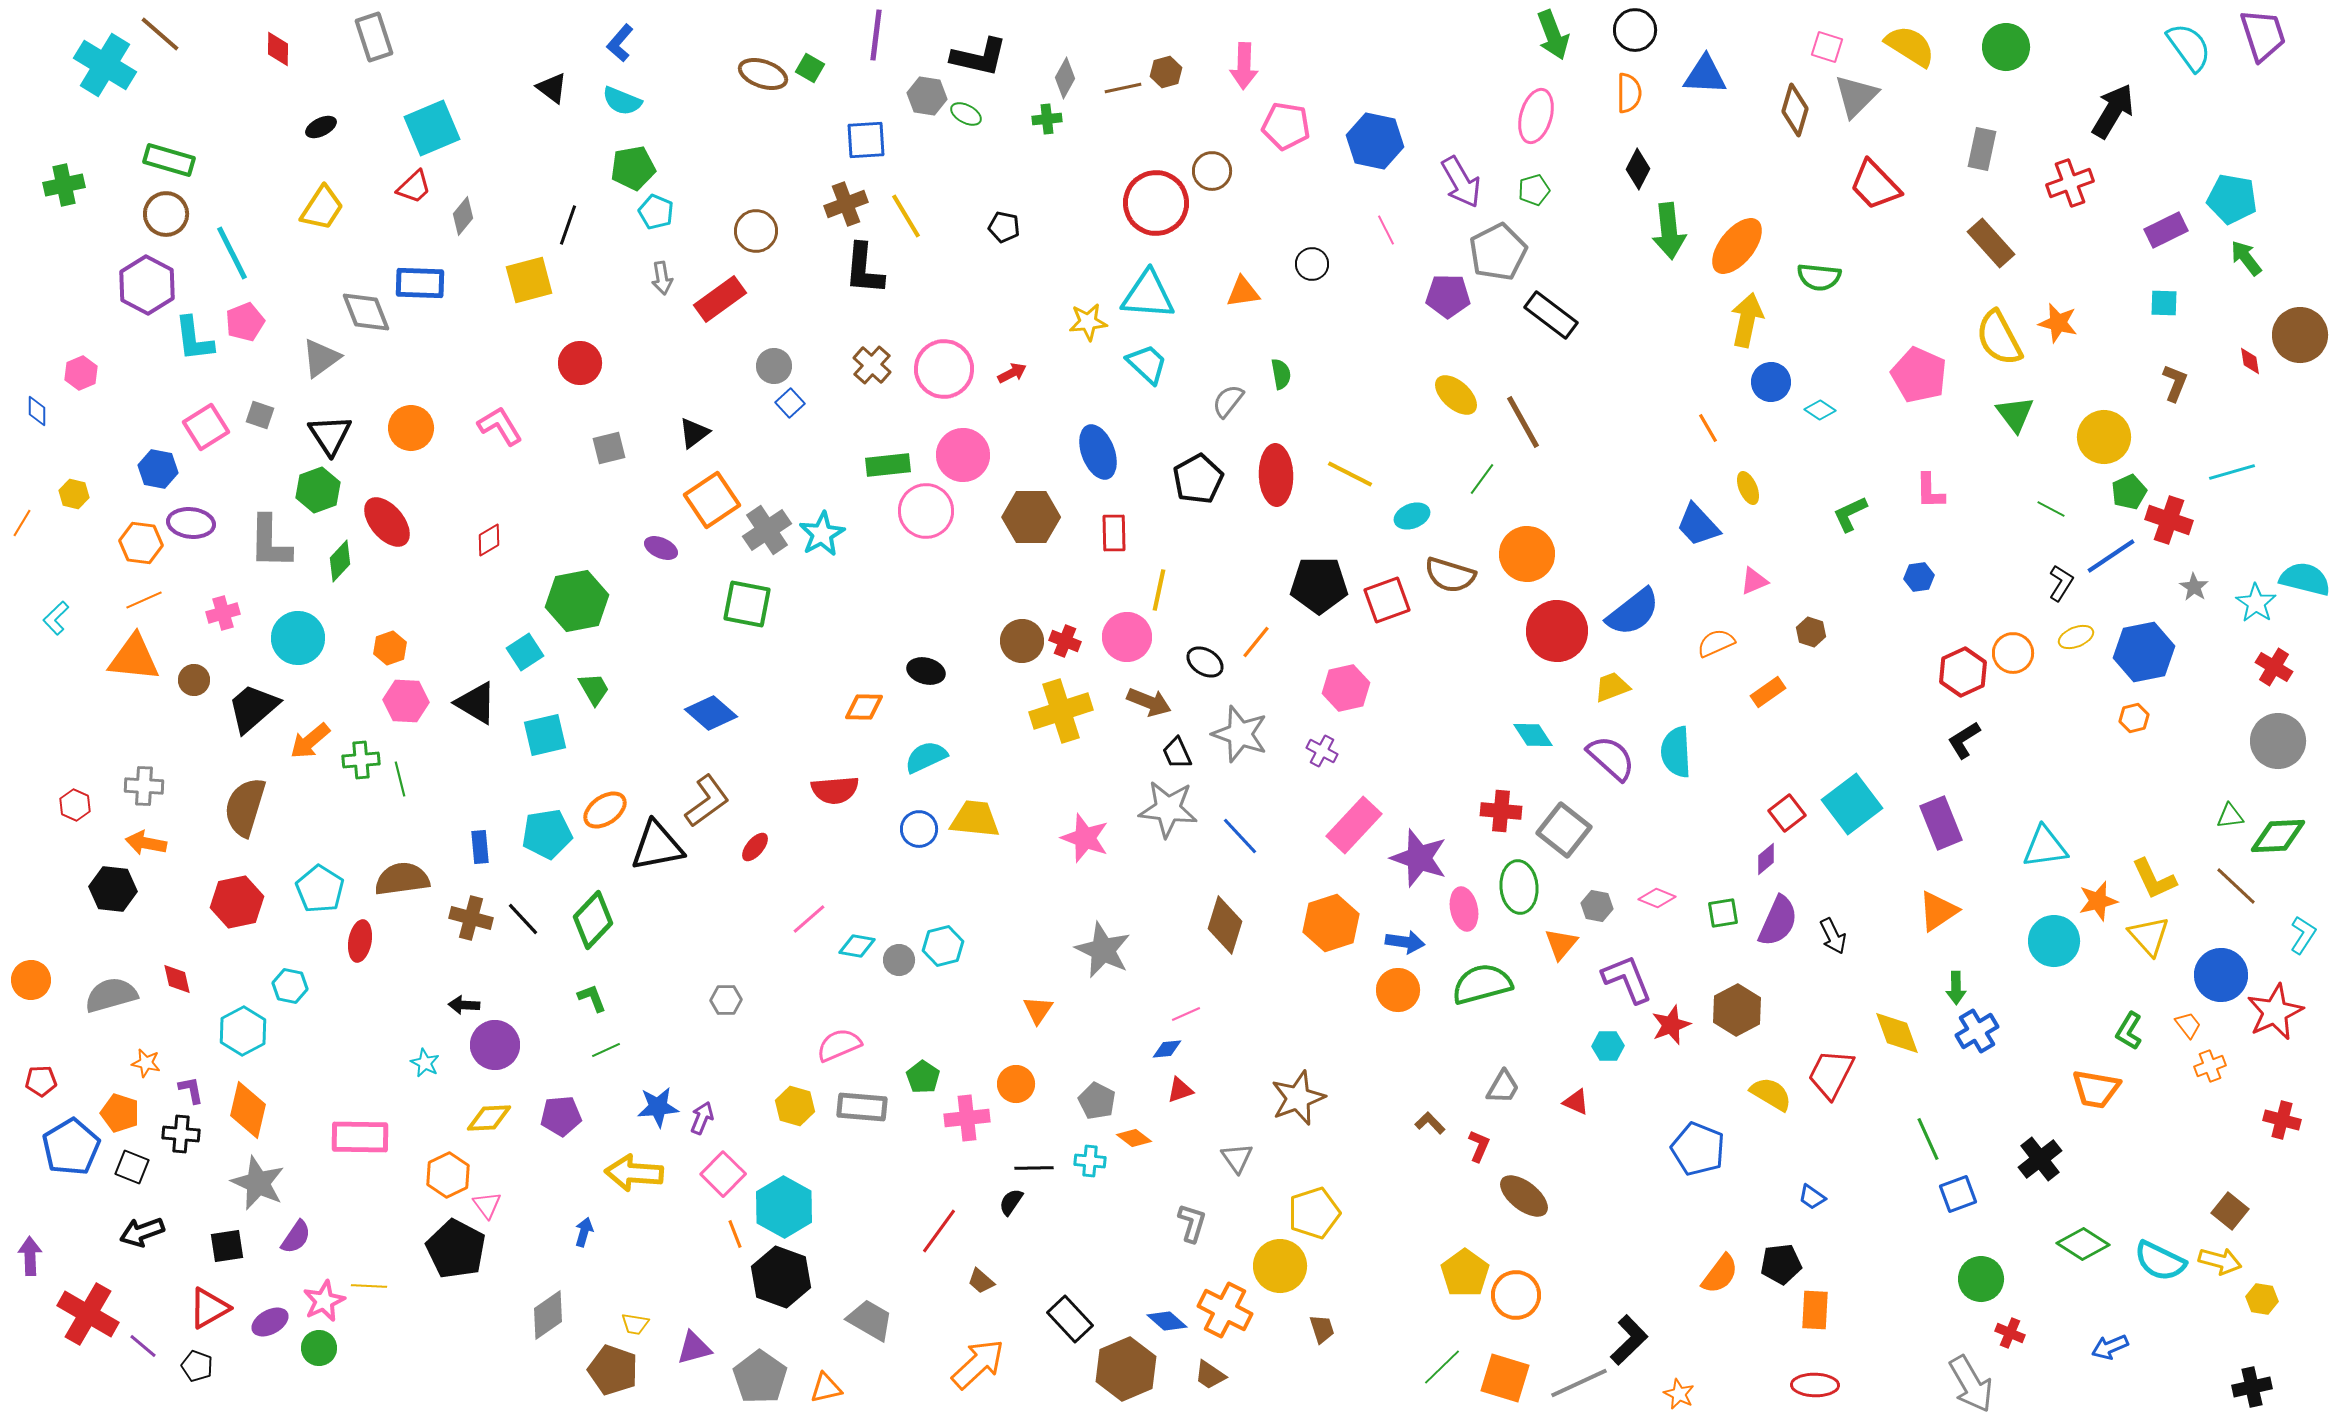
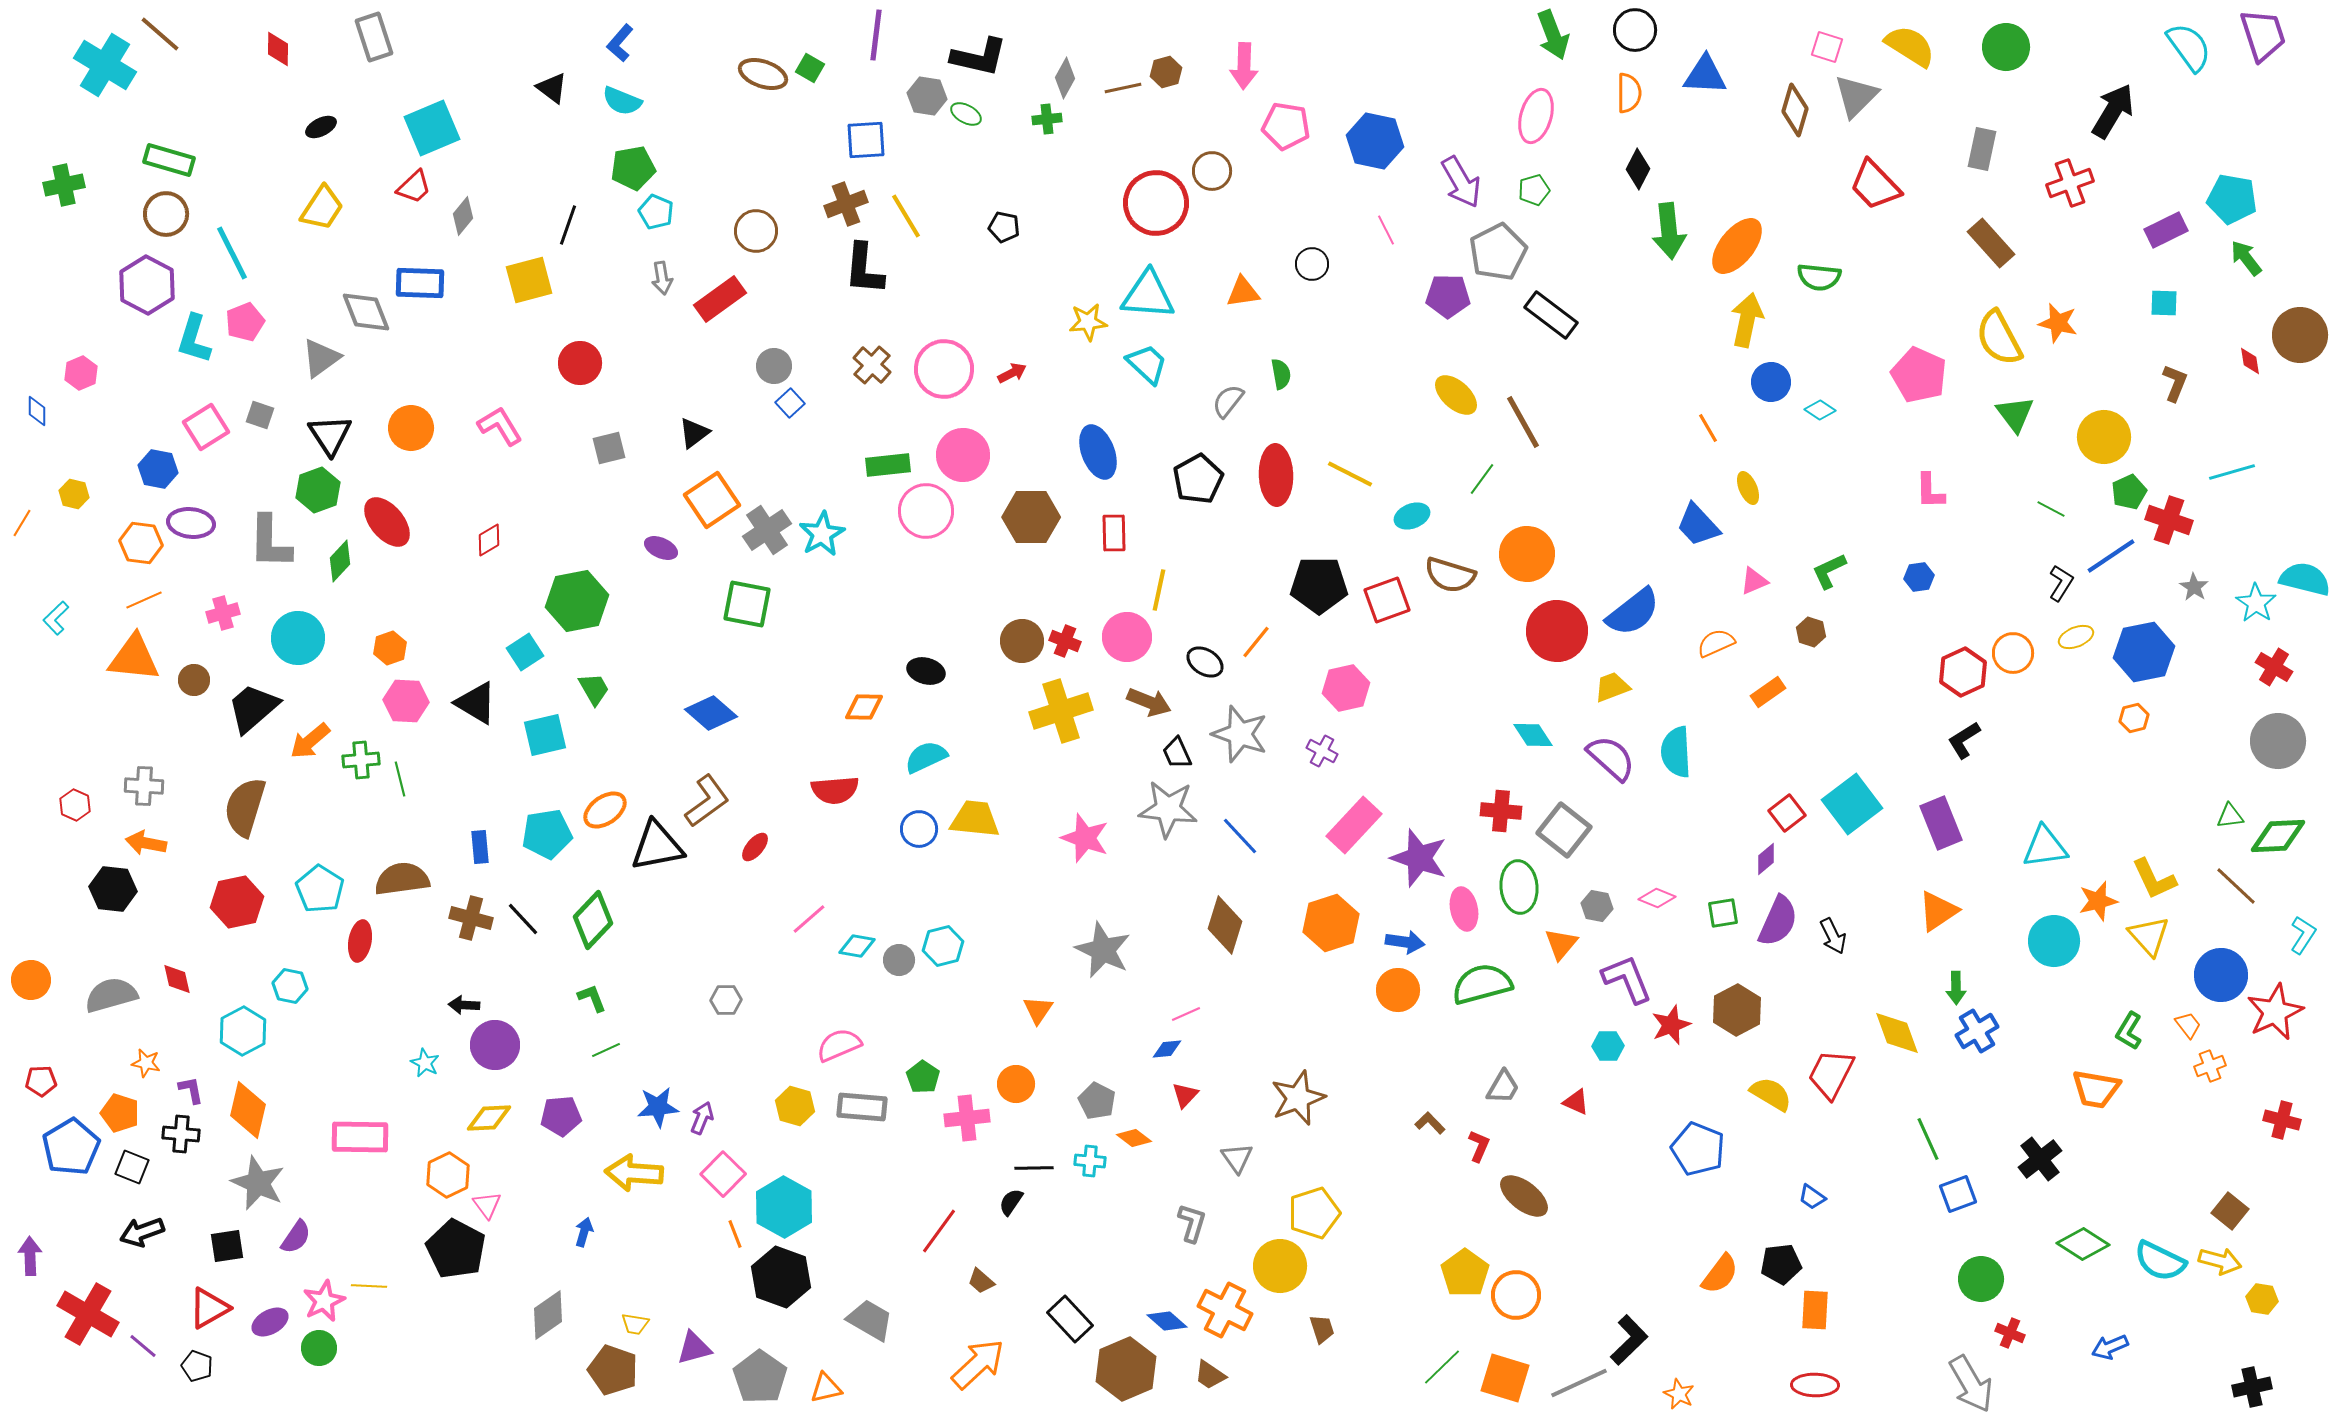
cyan L-shape at (194, 339): rotated 24 degrees clockwise
green L-shape at (1850, 514): moved 21 px left, 57 px down
red triangle at (1180, 1090): moved 5 px right, 5 px down; rotated 28 degrees counterclockwise
